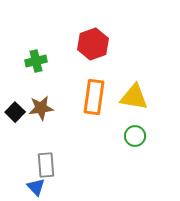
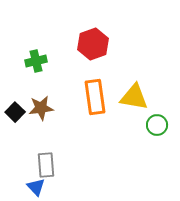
orange rectangle: moved 1 px right; rotated 16 degrees counterclockwise
green circle: moved 22 px right, 11 px up
